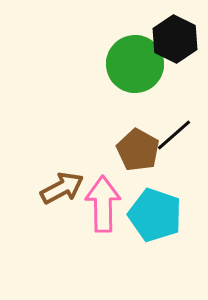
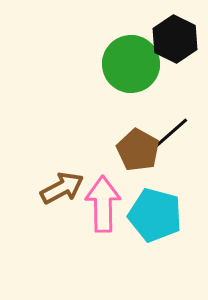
green circle: moved 4 px left
black line: moved 3 px left, 2 px up
cyan pentagon: rotated 4 degrees counterclockwise
